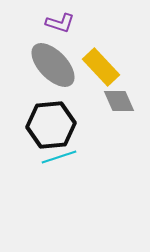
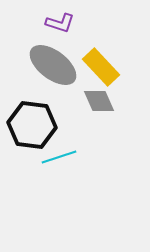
gray ellipse: rotated 9 degrees counterclockwise
gray diamond: moved 20 px left
black hexagon: moved 19 px left; rotated 12 degrees clockwise
